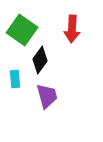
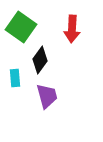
green square: moved 1 px left, 3 px up
cyan rectangle: moved 1 px up
